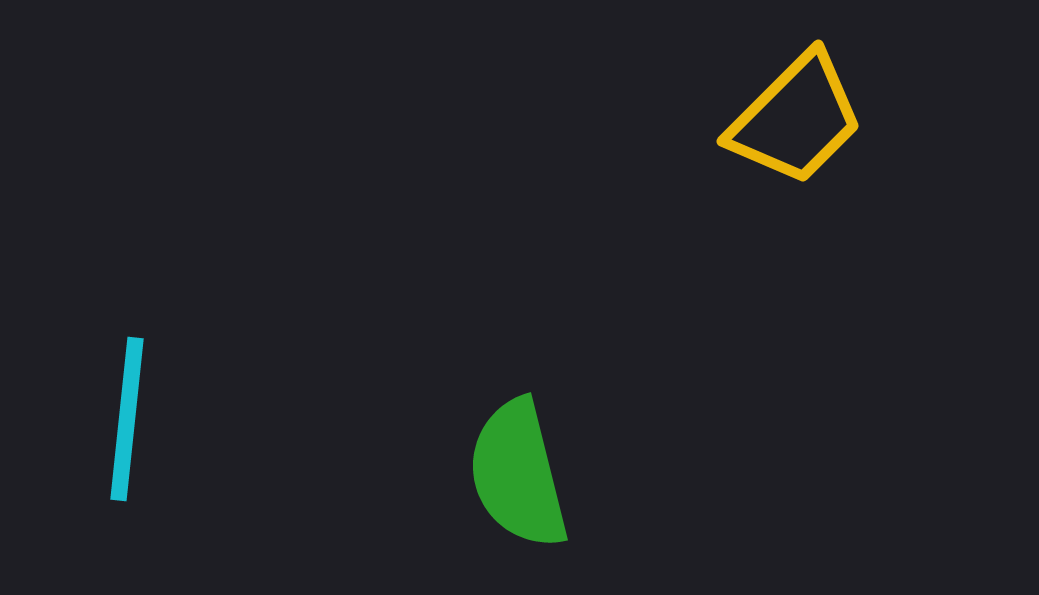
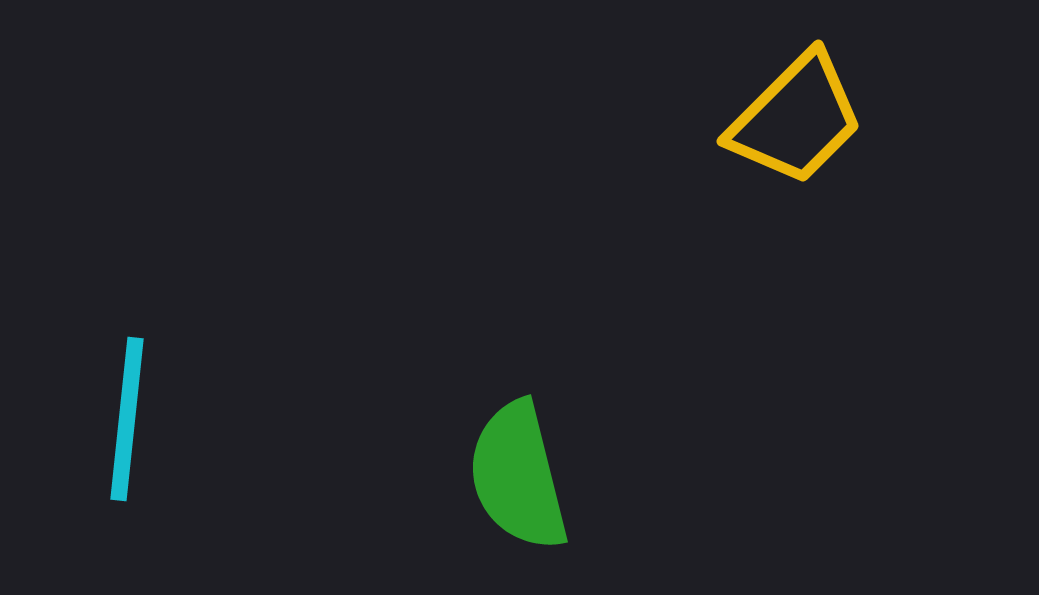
green semicircle: moved 2 px down
